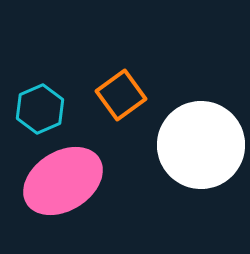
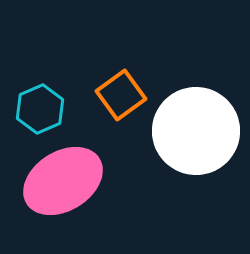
white circle: moved 5 px left, 14 px up
